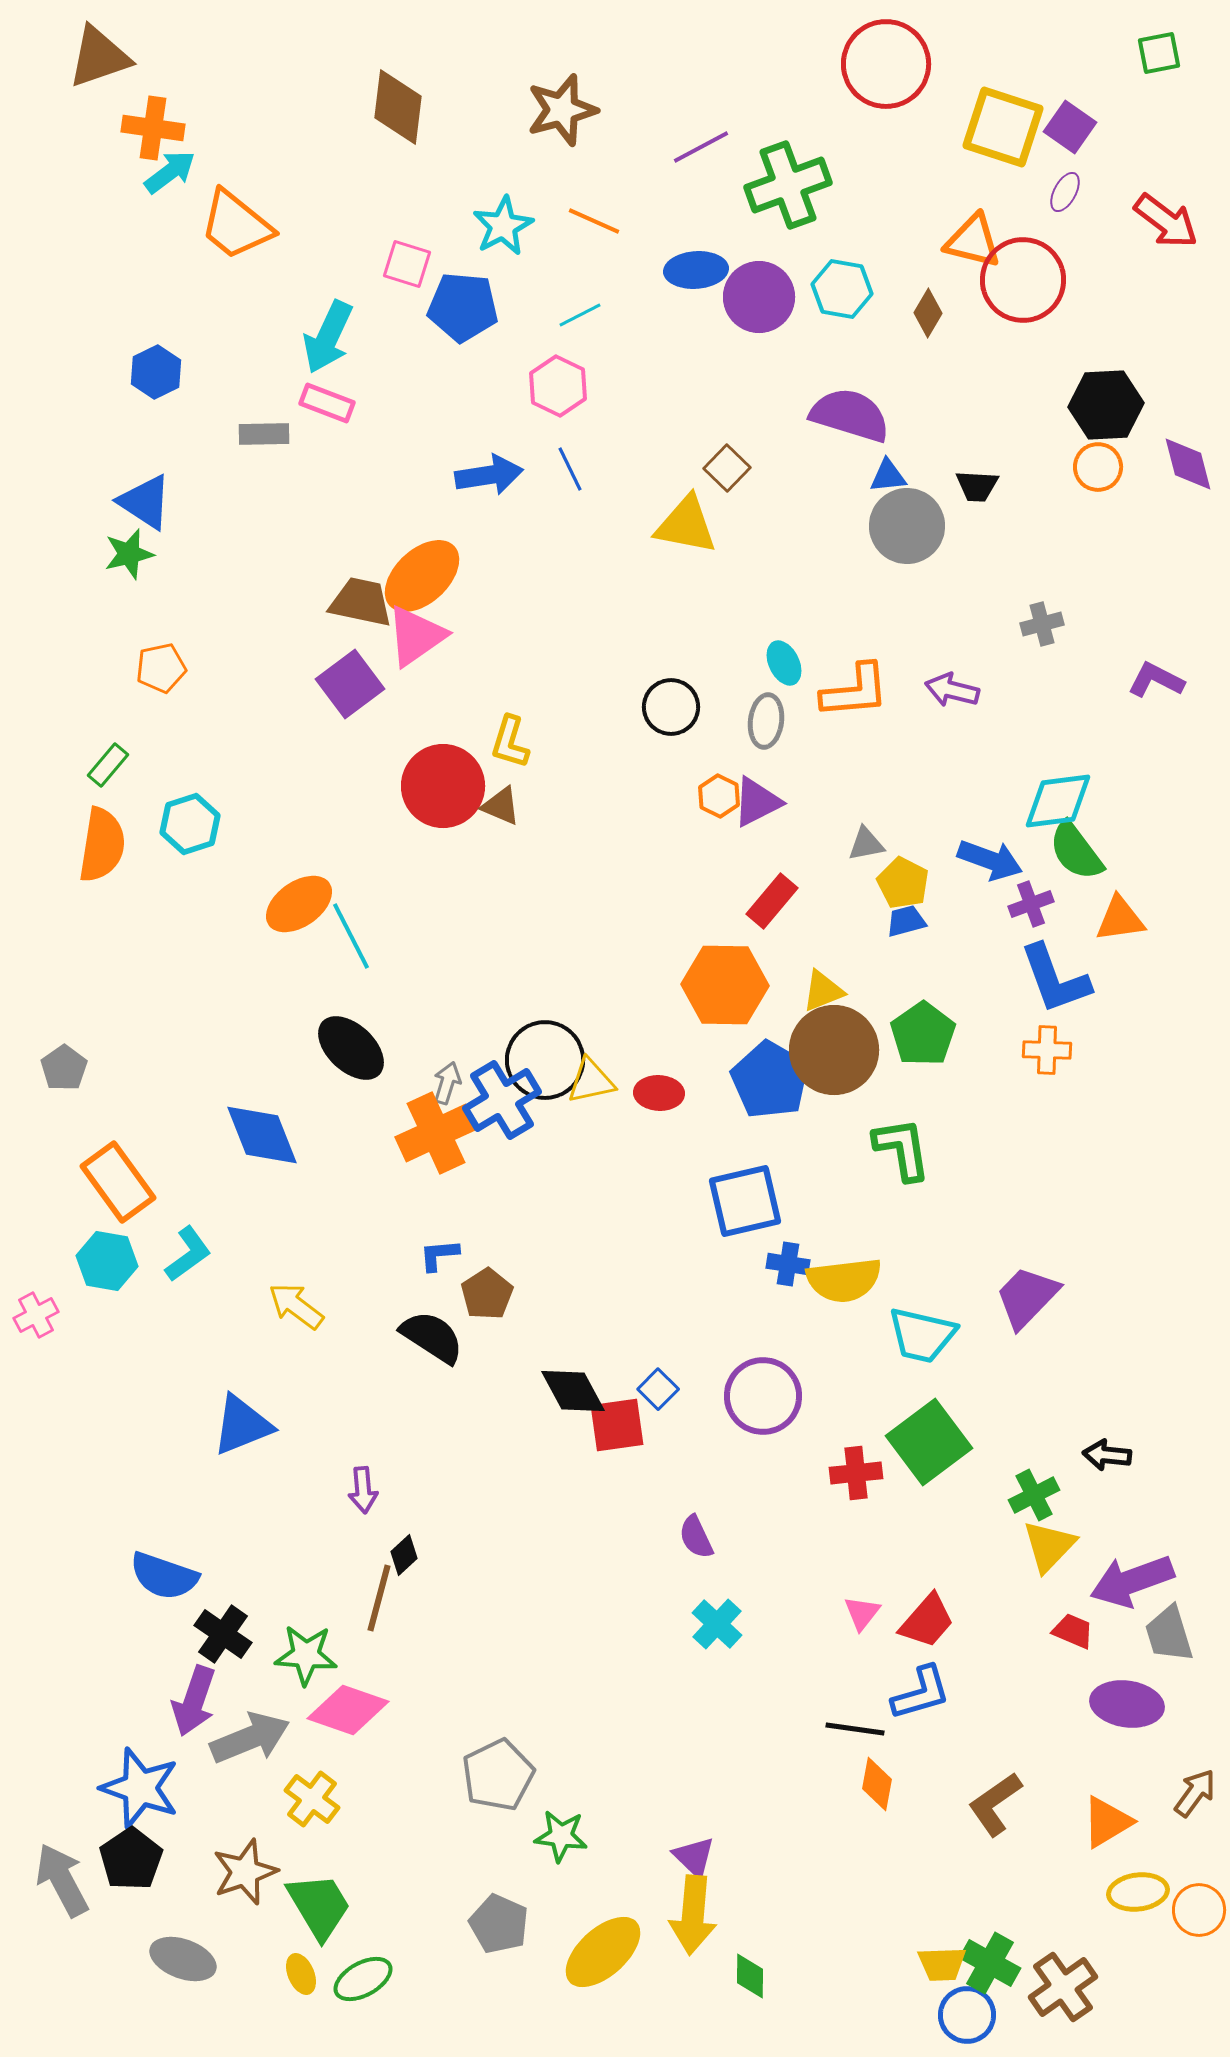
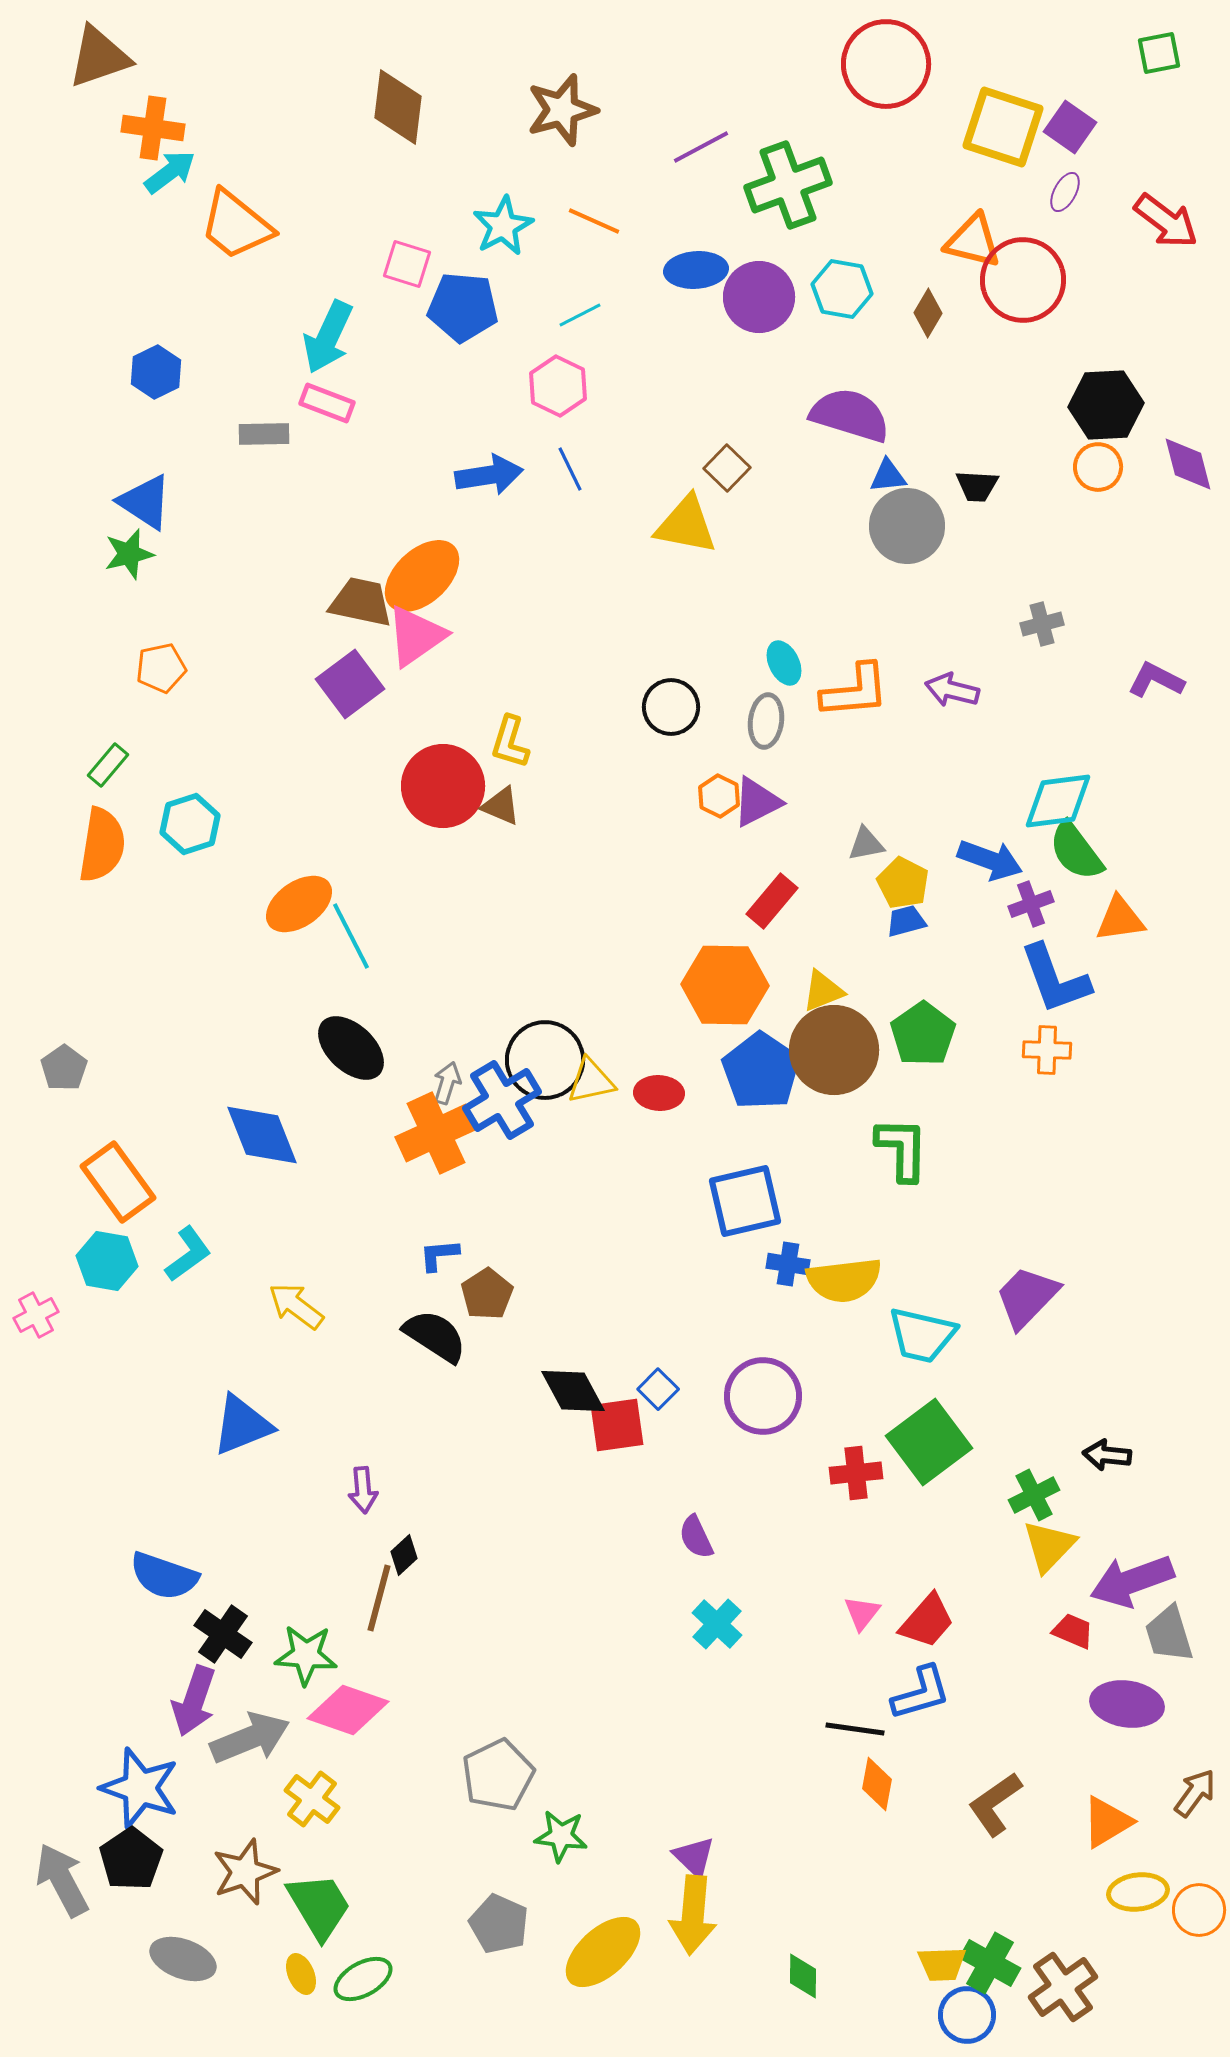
blue pentagon at (770, 1080): moved 9 px left, 9 px up; rotated 4 degrees clockwise
green L-shape at (902, 1149): rotated 10 degrees clockwise
black semicircle at (432, 1337): moved 3 px right, 1 px up
green diamond at (750, 1976): moved 53 px right
